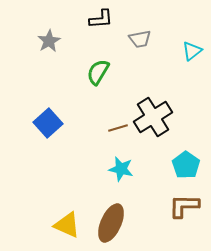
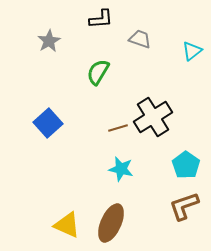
gray trapezoid: rotated 150 degrees counterclockwise
brown L-shape: rotated 20 degrees counterclockwise
